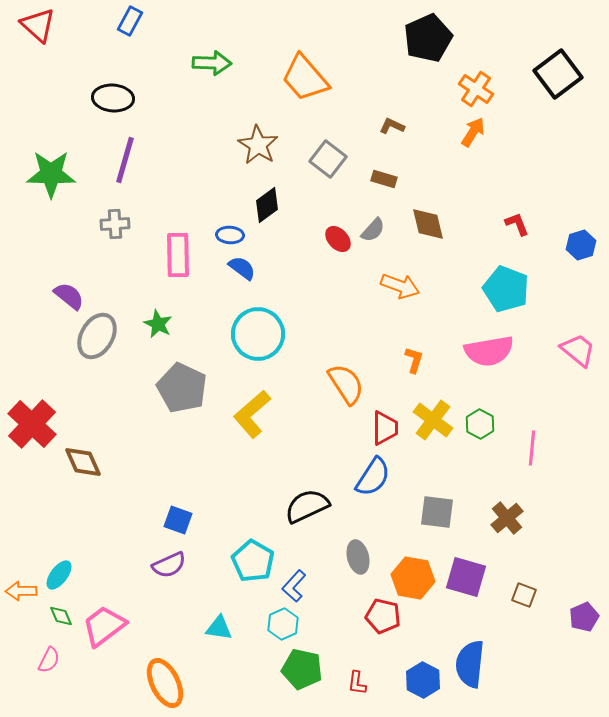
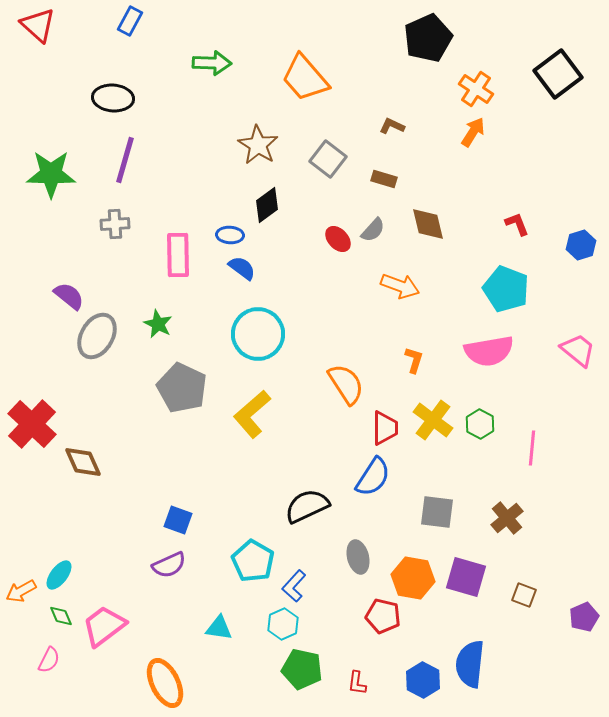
orange arrow at (21, 591): rotated 28 degrees counterclockwise
